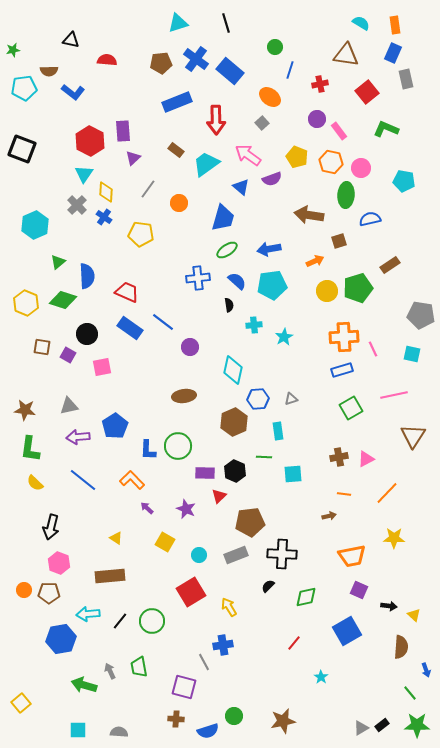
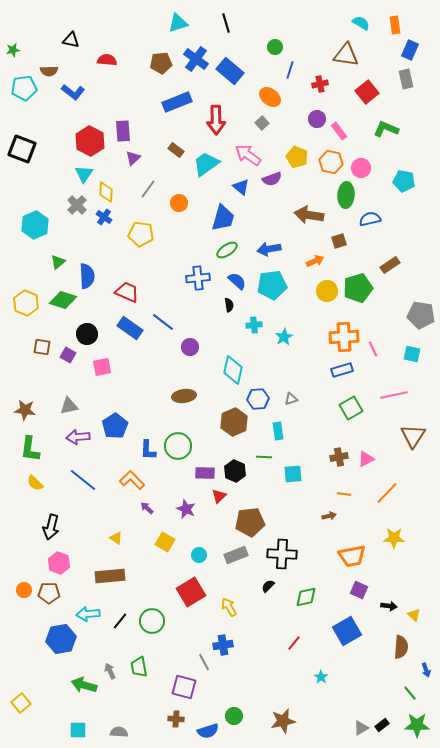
blue rectangle at (393, 53): moved 17 px right, 3 px up
